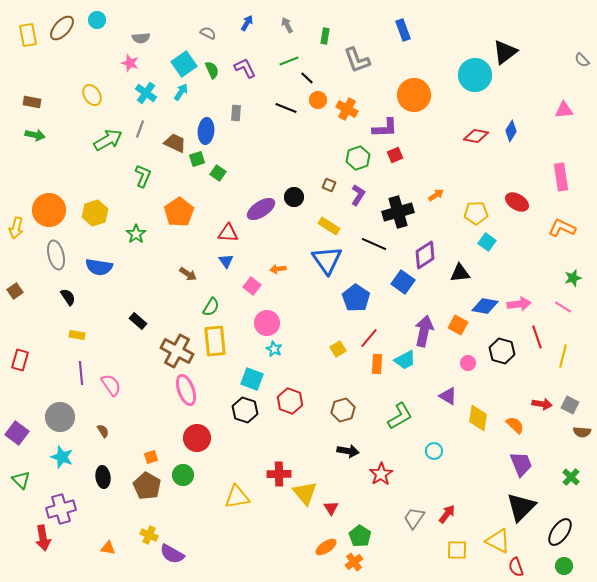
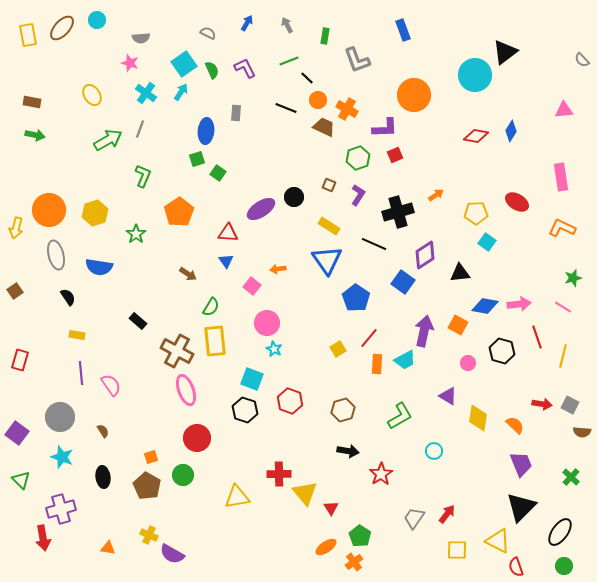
brown trapezoid at (175, 143): moved 149 px right, 16 px up
